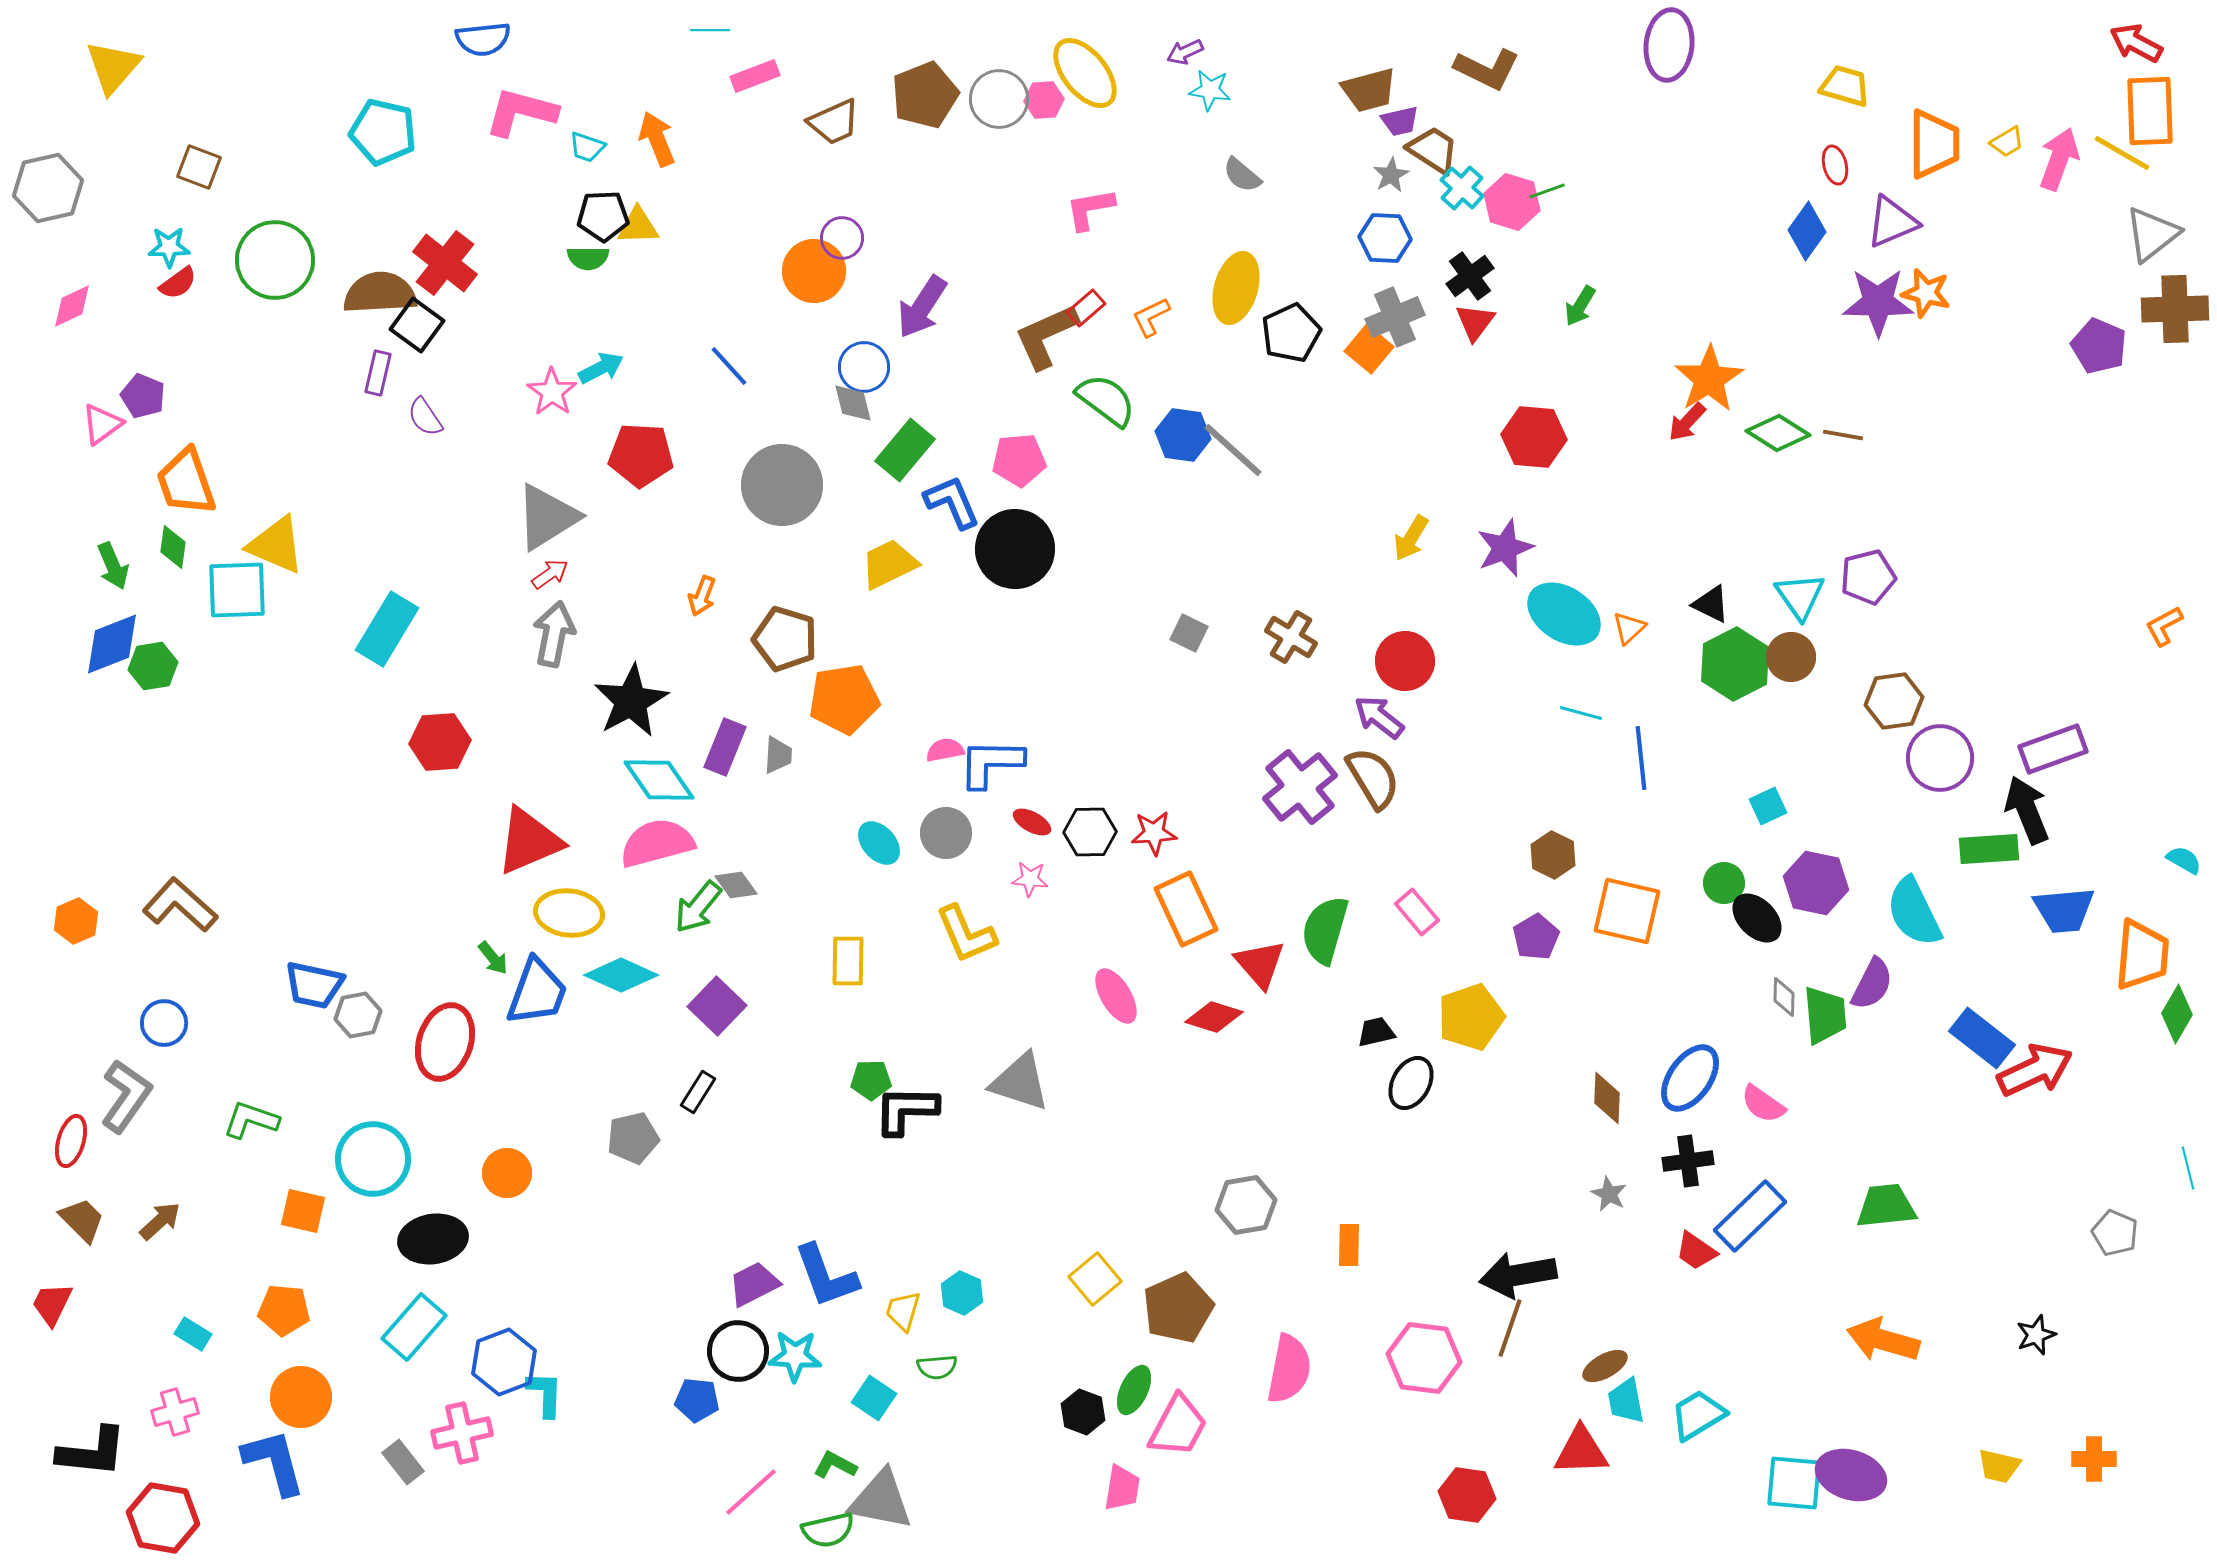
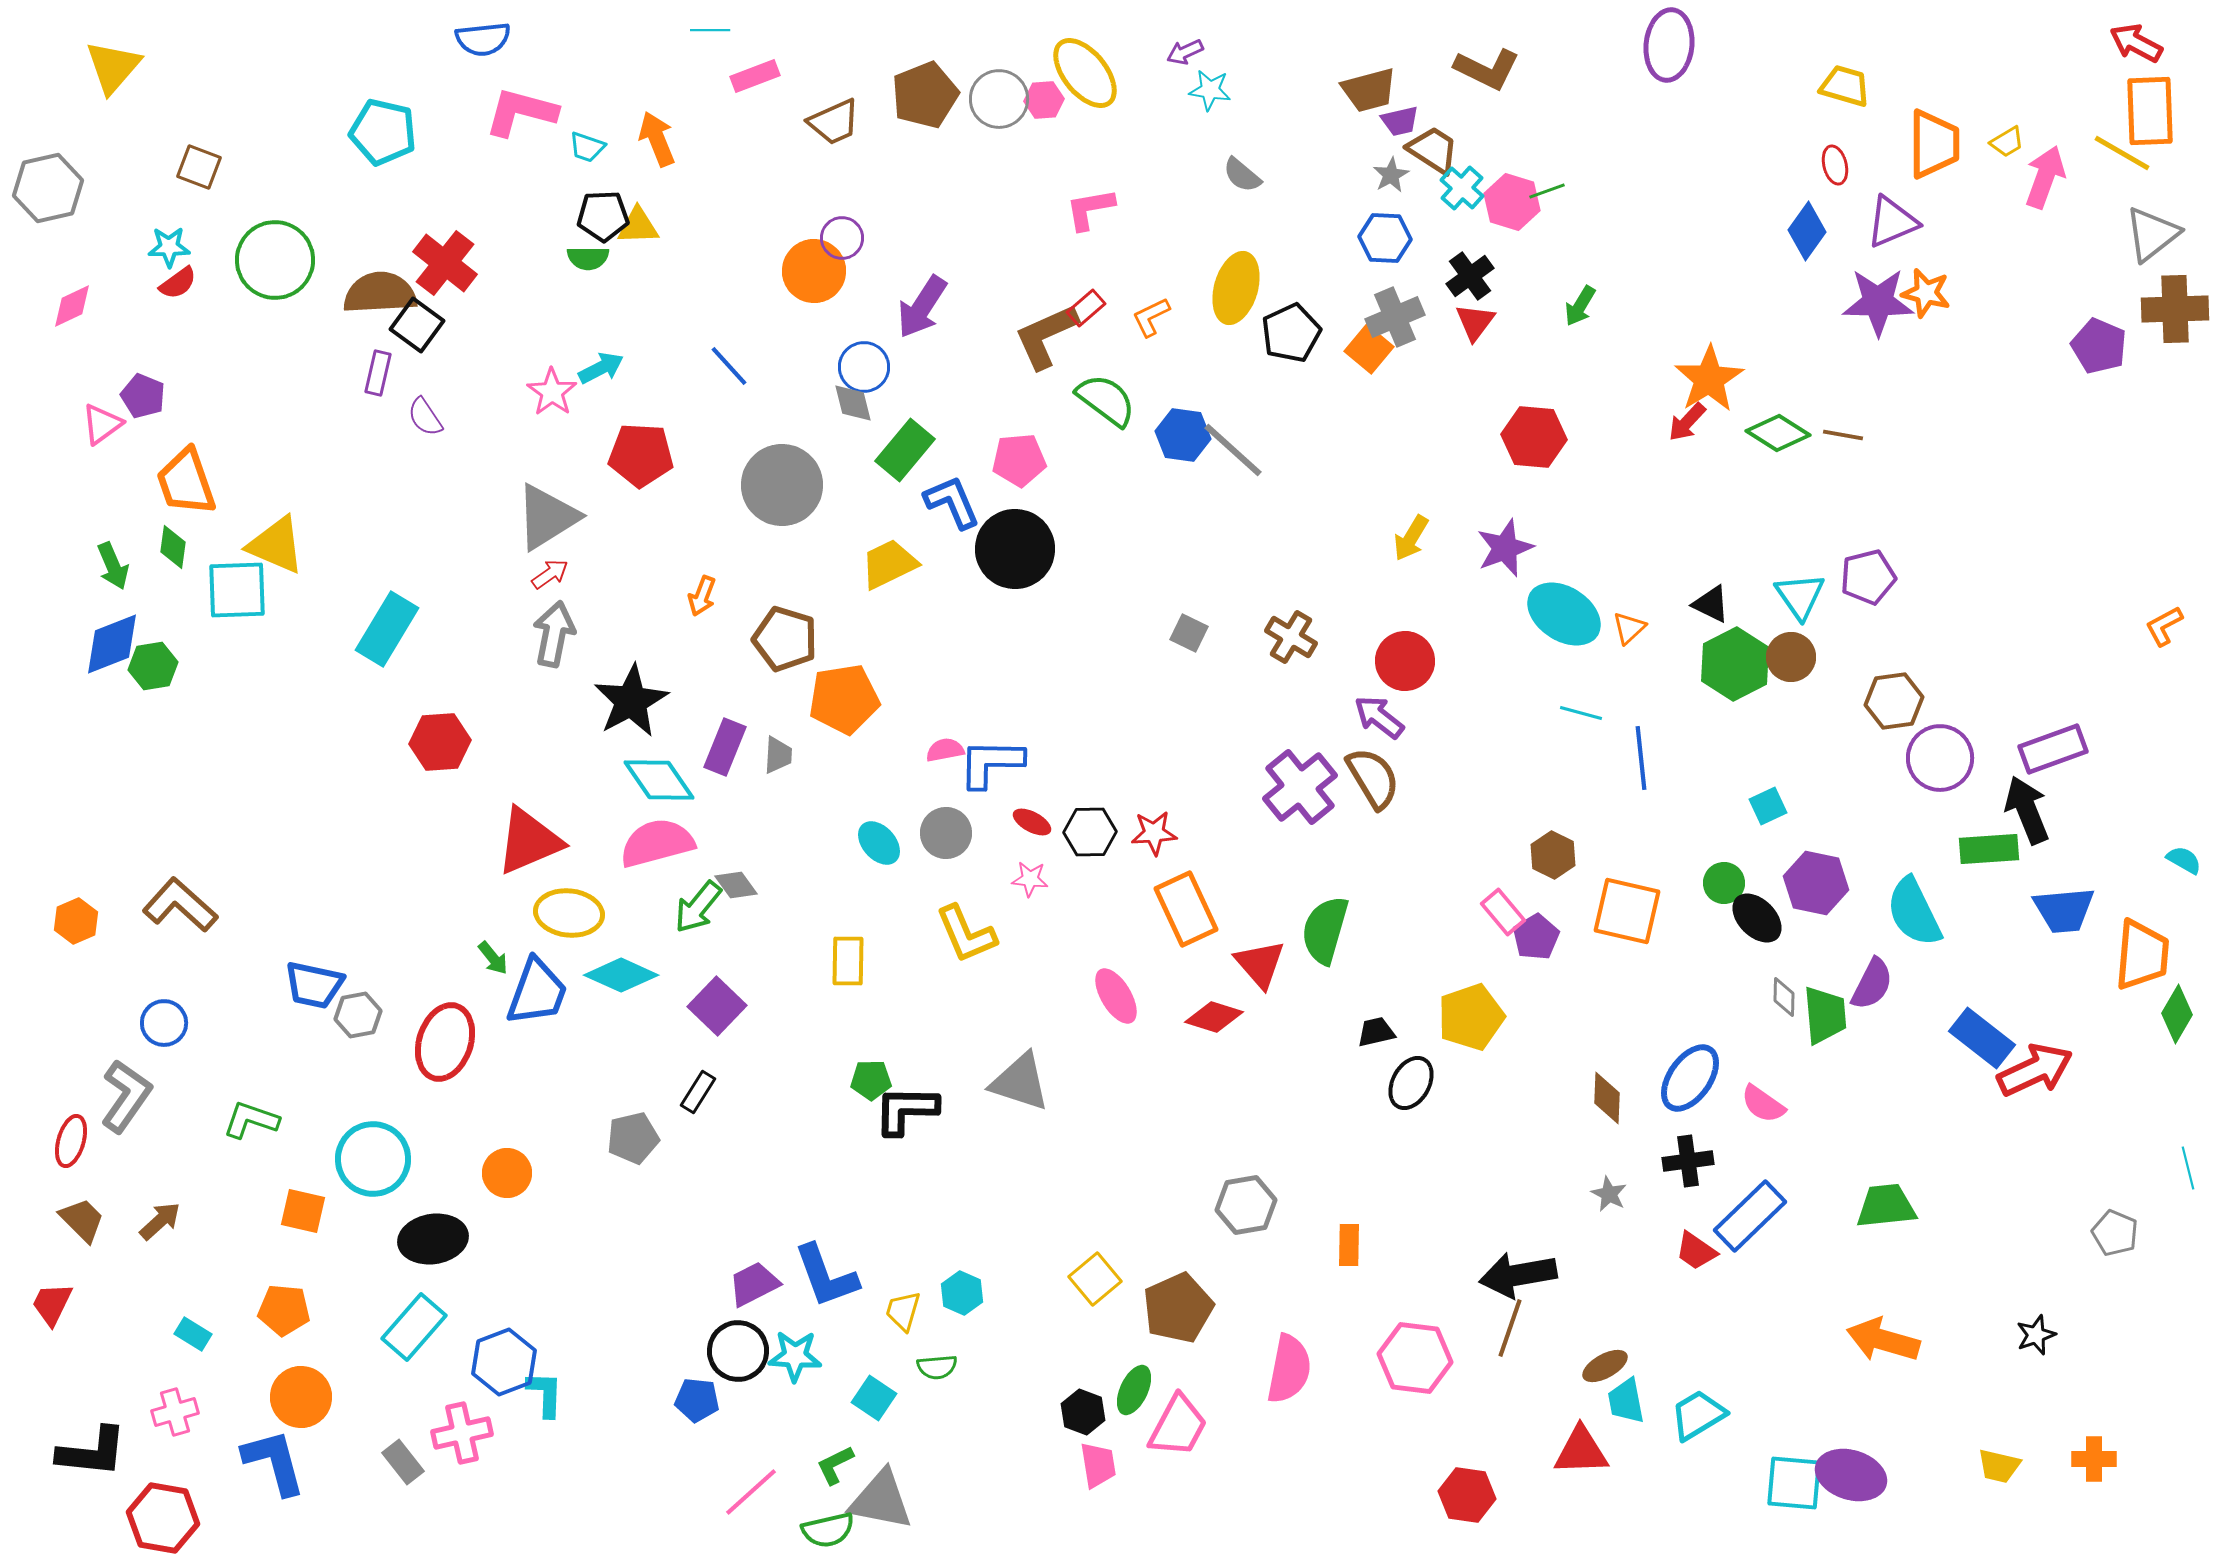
pink arrow at (2059, 159): moved 14 px left, 18 px down
pink rectangle at (1417, 912): moved 86 px right
pink hexagon at (1424, 1358): moved 9 px left
green L-shape at (835, 1465): rotated 54 degrees counterclockwise
pink trapezoid at (1122, 1488): moved 24 px left, 23 px up; rotated 18 degrees counterclockwise
